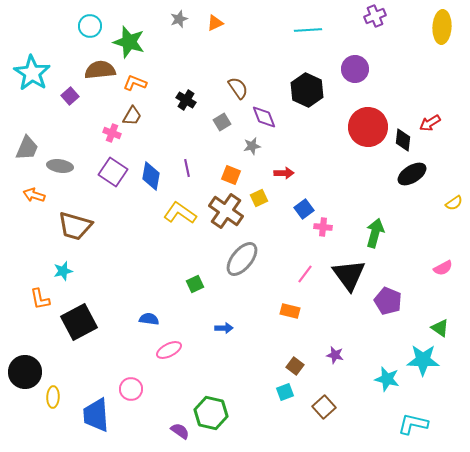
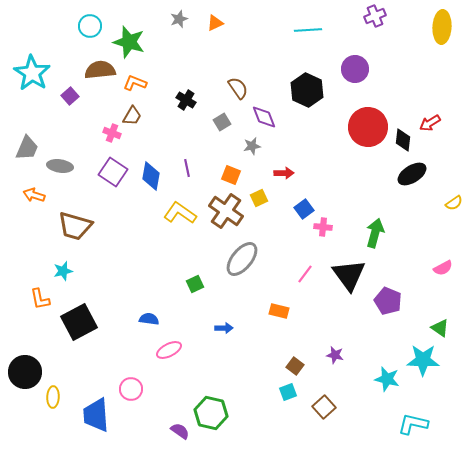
orange rectangle at (290, 311): moved 11 px left
cyan square at (285, 392): moved 3 px right
